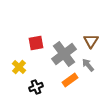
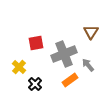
brown triangle: moved 9 px up
gray cross: rotated 15 degrees clockwise
black cross: moved 1 px left, 3 px up; rotated 24 degrees counterclockwise
